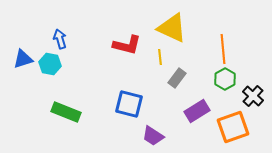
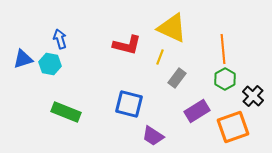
yellow line: rotated 28 degrees clockwise
